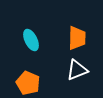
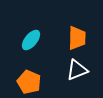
cyan ellipse: rotated 65 degrees clockwise
orange pentagon: moved 1 px right, 1 px up
